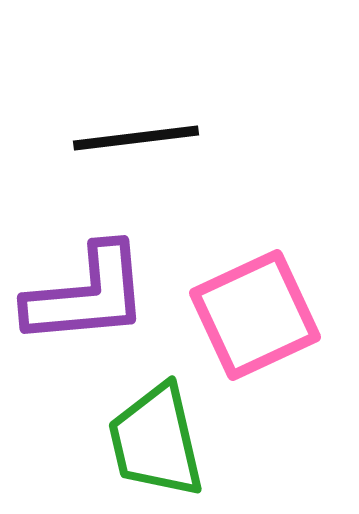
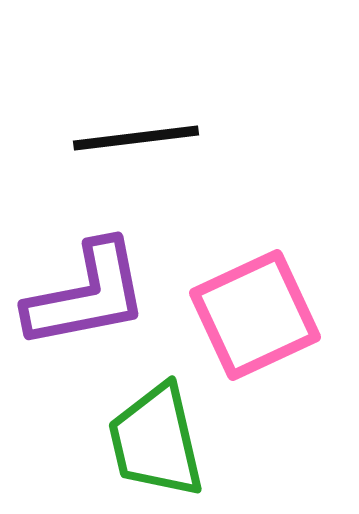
purple L-shape: rotated 6 degrees counterclockwise
